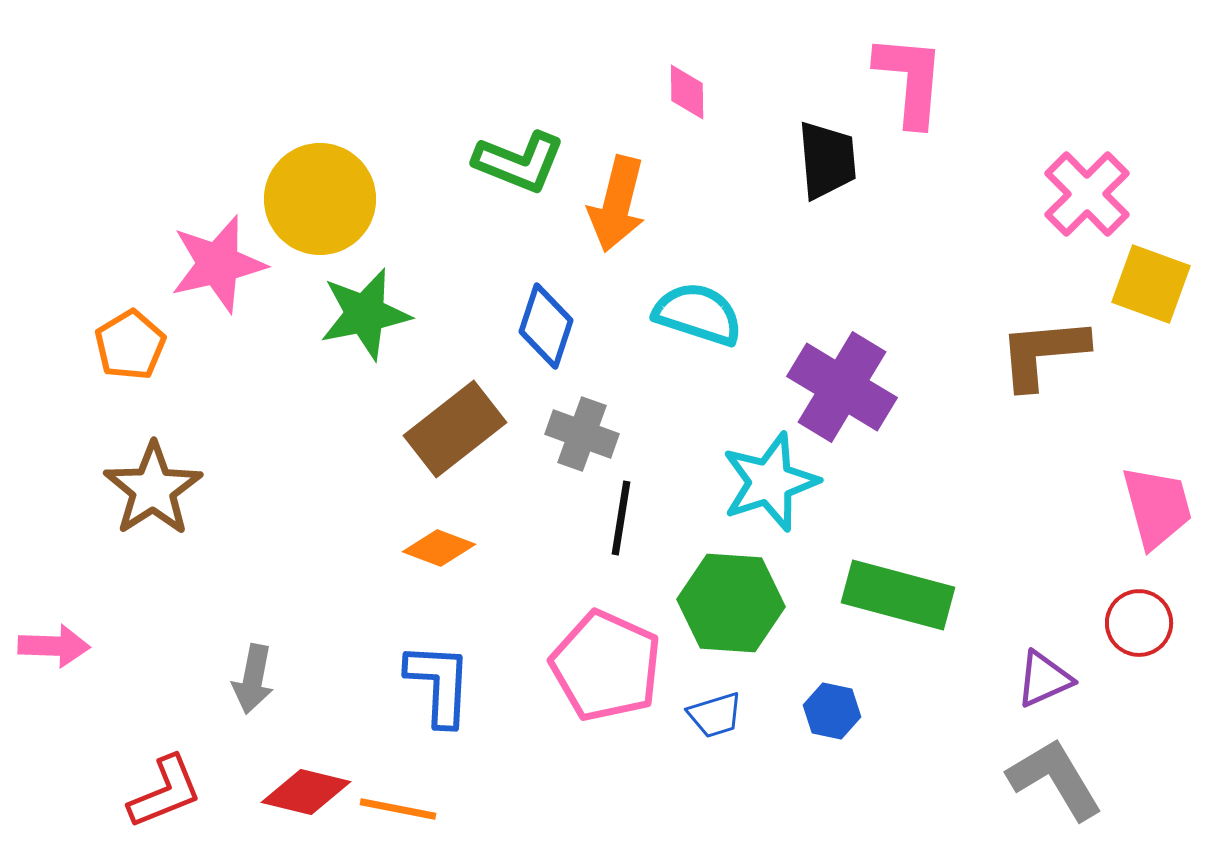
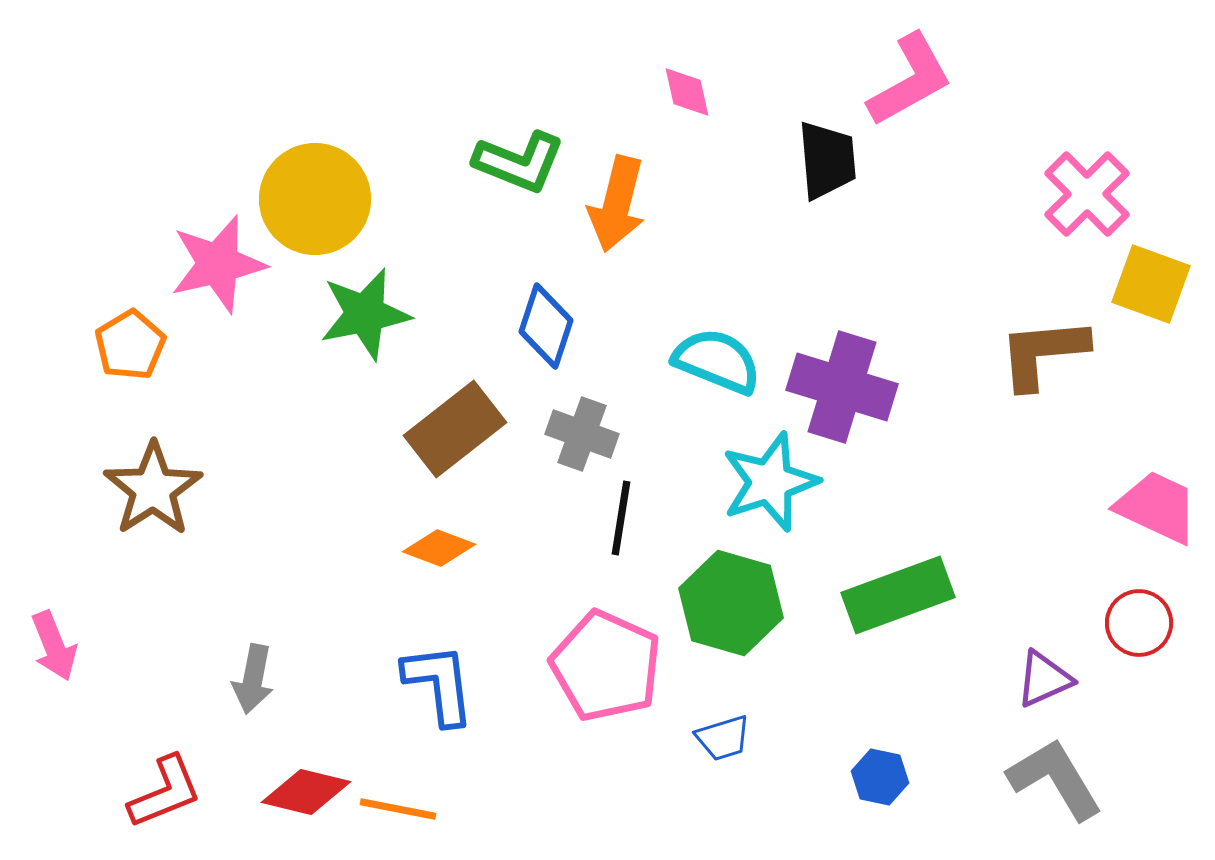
pink L-shape: rotated 56 degrees clockwise
pink diamond: rotated 12 degrees counterclockwise
yellow circle: moved 5 px left
cyan semicircle: moved 19 px right, 47 px down; rotated 4 degrees clockwise
purple cross: rotated 14 degrees counterclockwise
pink trapezoid: rotated 50 degrees counterclockwise
green rectangle: rotated 35 degrees counterclockwise
green hexagon: rotated 12 degrees clockwise
pink arrow: rotated 66 degrees clockwise
blue L-shape: rotated 10 degrees counterclockwise
blue hexagon: moved 48 px right, 66 px down
blue trapezoid: moved 8 px right, 23 px down
